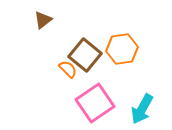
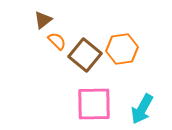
orange semicircle: moved 11 px left, 28 px up
pink square: moved 1 px left, 1 px down; rotated 33 degrees clockwise
